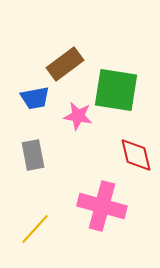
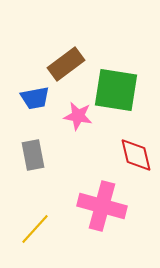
brown rectangle: moved 1 px right
